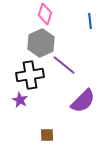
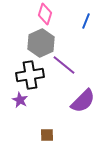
blue line: moved 4 px left; rotated 28 degrees clockwise
